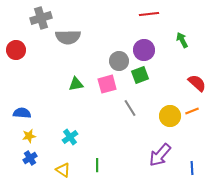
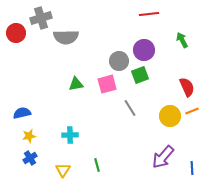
gray semicircle: moved 2 px left
red circle: moved 17 px up
red semicircle: moved 10 px left, 4 px down; rotated 24 degrees clockwise
blue semicircle: rotated 18 degrees counterclockwise
cyan cross: moved 2 px up; rotated 35 degrees clockwise
purple arrow: moved 3 px right, 2 px down
green line: rotated 16 degrees counterclockwise
yellow triangle: rotated 28 degrees clockwise
